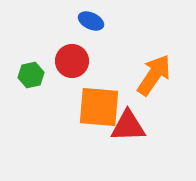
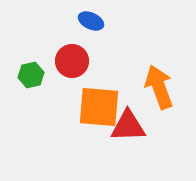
orange arrow: moved 5 px right, 12 px down; rotated 54 degrees counterclockwise
